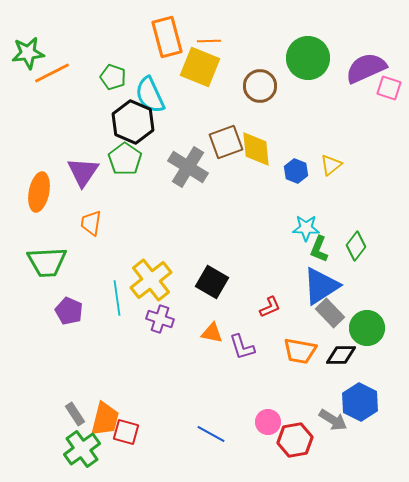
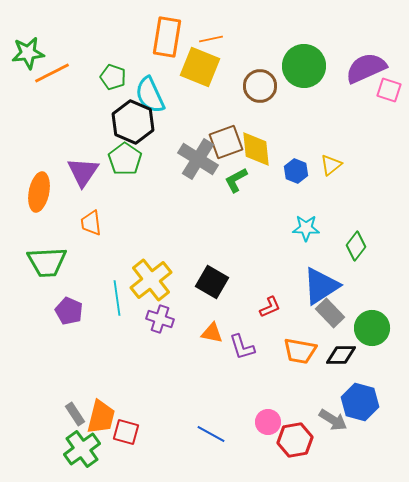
orange rectangle at (167, 37): rotated 24 degrees clockwise
orange line at (209, 41): moved 2 px right, 2 px up; rotated 10 degrees counterclockwise
green circle at (308, 58): moved 4 px left, 8 px down
pink square at (389, 88): moved 2 px down
gray cross at (188, 167): moved 10 px right, 8 px up
orange trapezoid at (91, 223): rotated 16 degrees counterclockwise
green L-shape at (319, 249): moved 83 px left, 69 px up; rotated 40 degrees clockwise
green circle at (367, 328): moved 5 px right
blue hexagon at (360, 402): rotated 12 degrees counterclockwise
orange trapezoid at (105, 419): moved 4 px left, 2 px up
